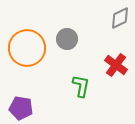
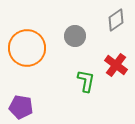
gray diamond: moved 4 px left, 2 px down; rotated 10 degrees counterclockwise
gray circle: moved 8 px right, 3 px up
green L-shape: moved 5 px right, 5 px up
purple pentagon: moved 1 px up
